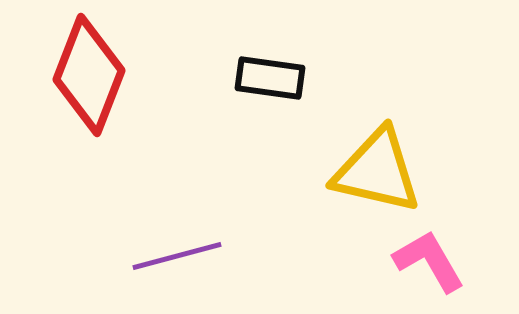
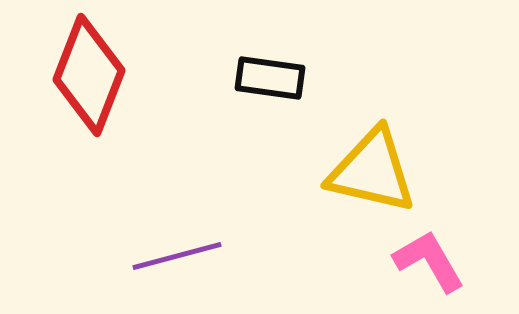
yellow triangle: moved 5 px left
